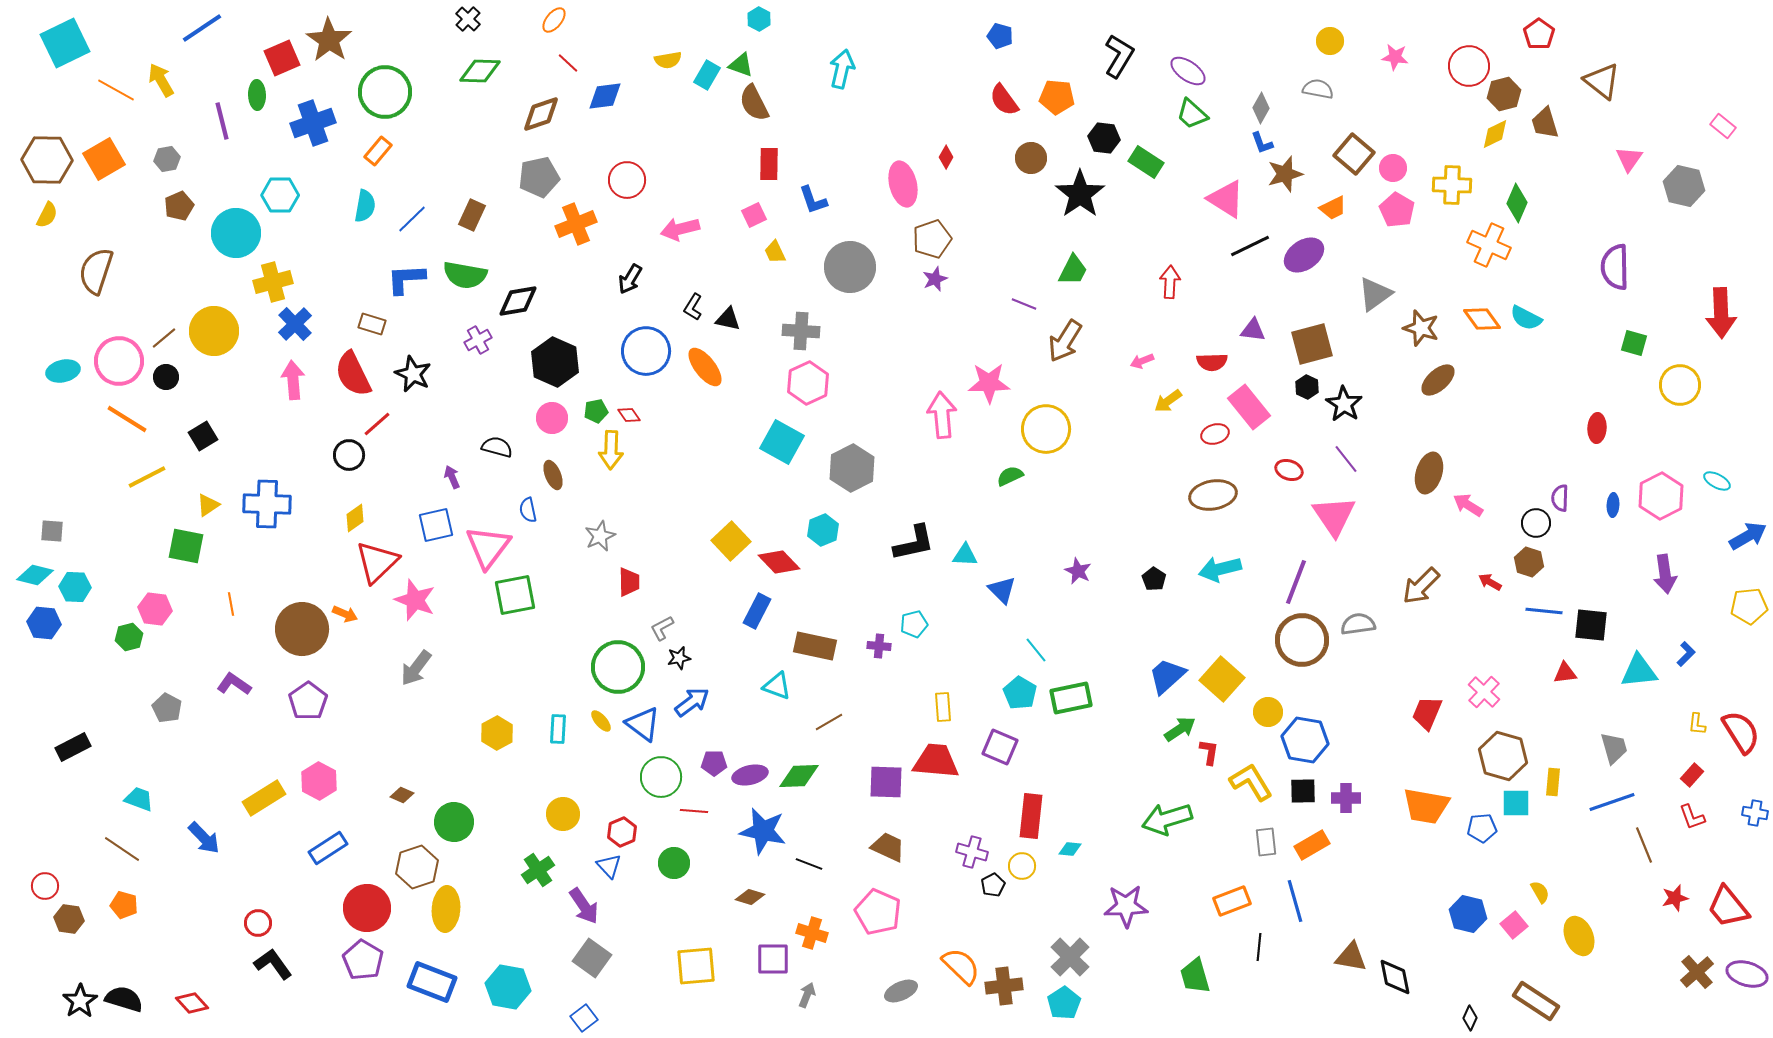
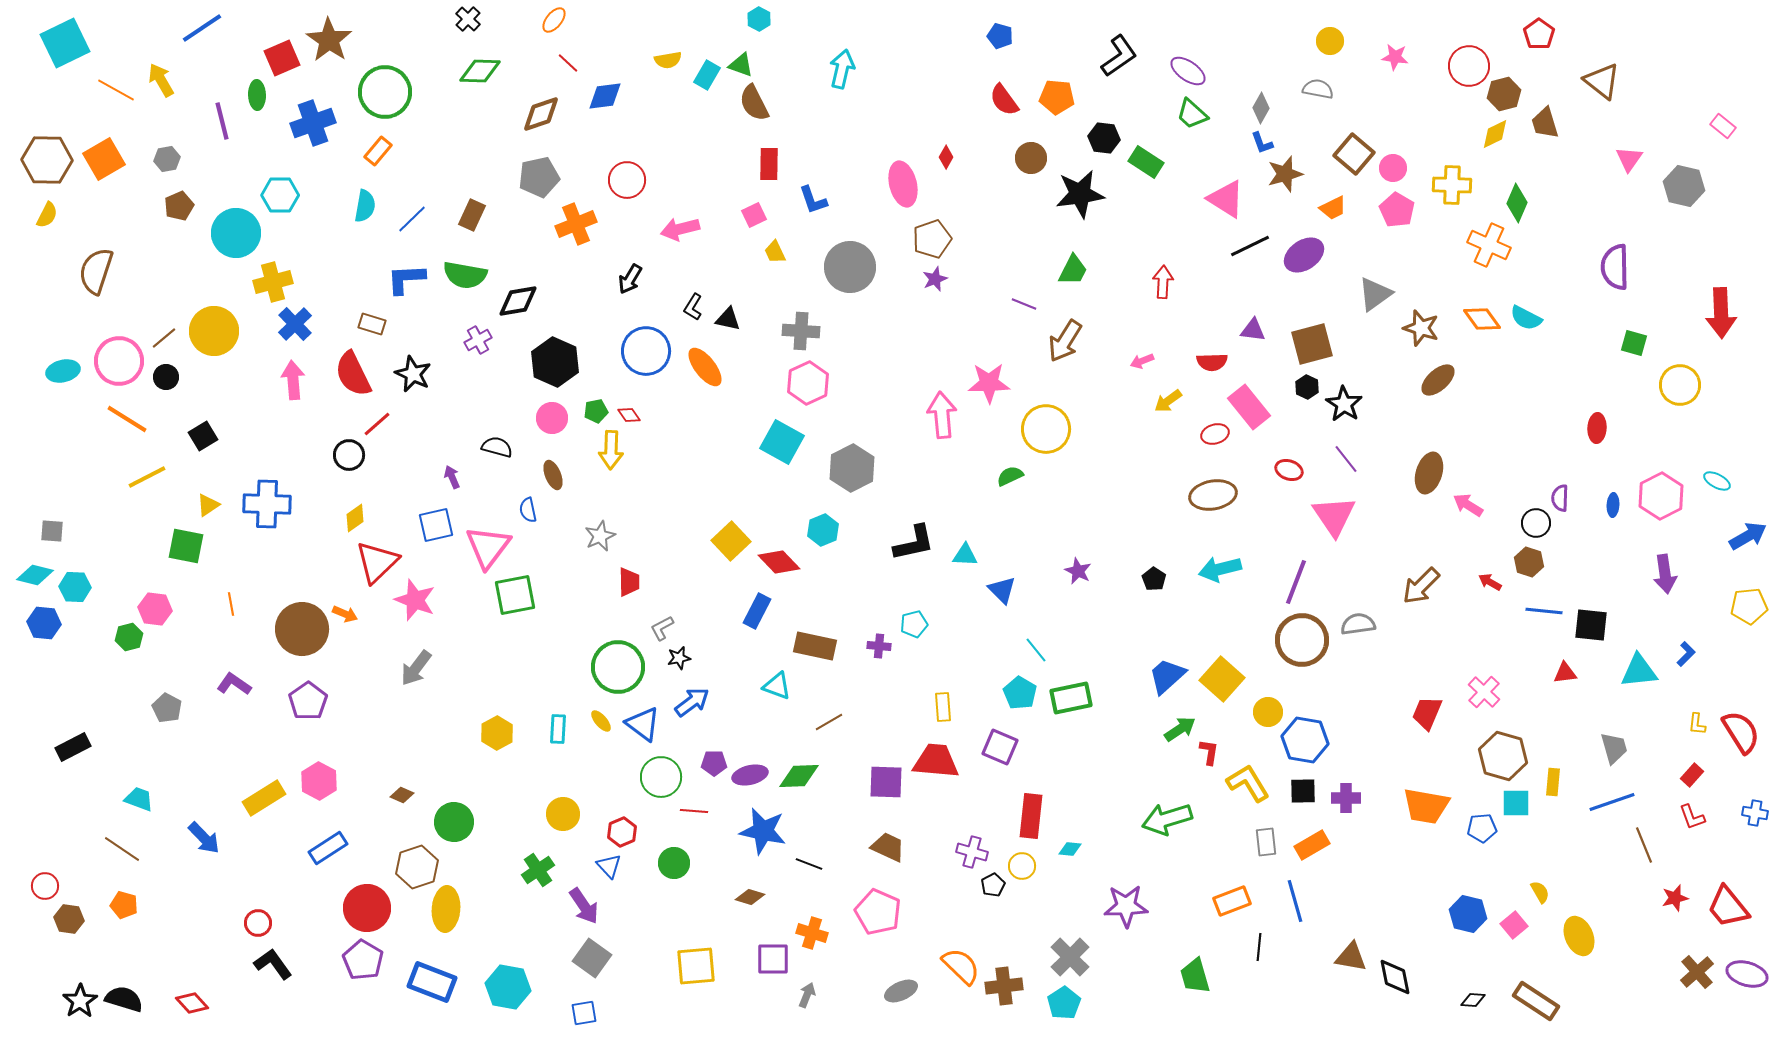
black L-shape at (1119, 56): rotated 24 degrees clockwise
black star at (1080, 194): rotated 27 degrees clockwise
red arrow at (1170, 282): moved 7 px left
yellow L-shape at (1251, 782): moved 3 px left, 1 px down
blue square at (584, 1018): moved 5 px up; rotated 28 degrees clockwise
black diamond at (1470, 1018): moved 3 px right, 18 px up; rotated 70 degrees clockwise
